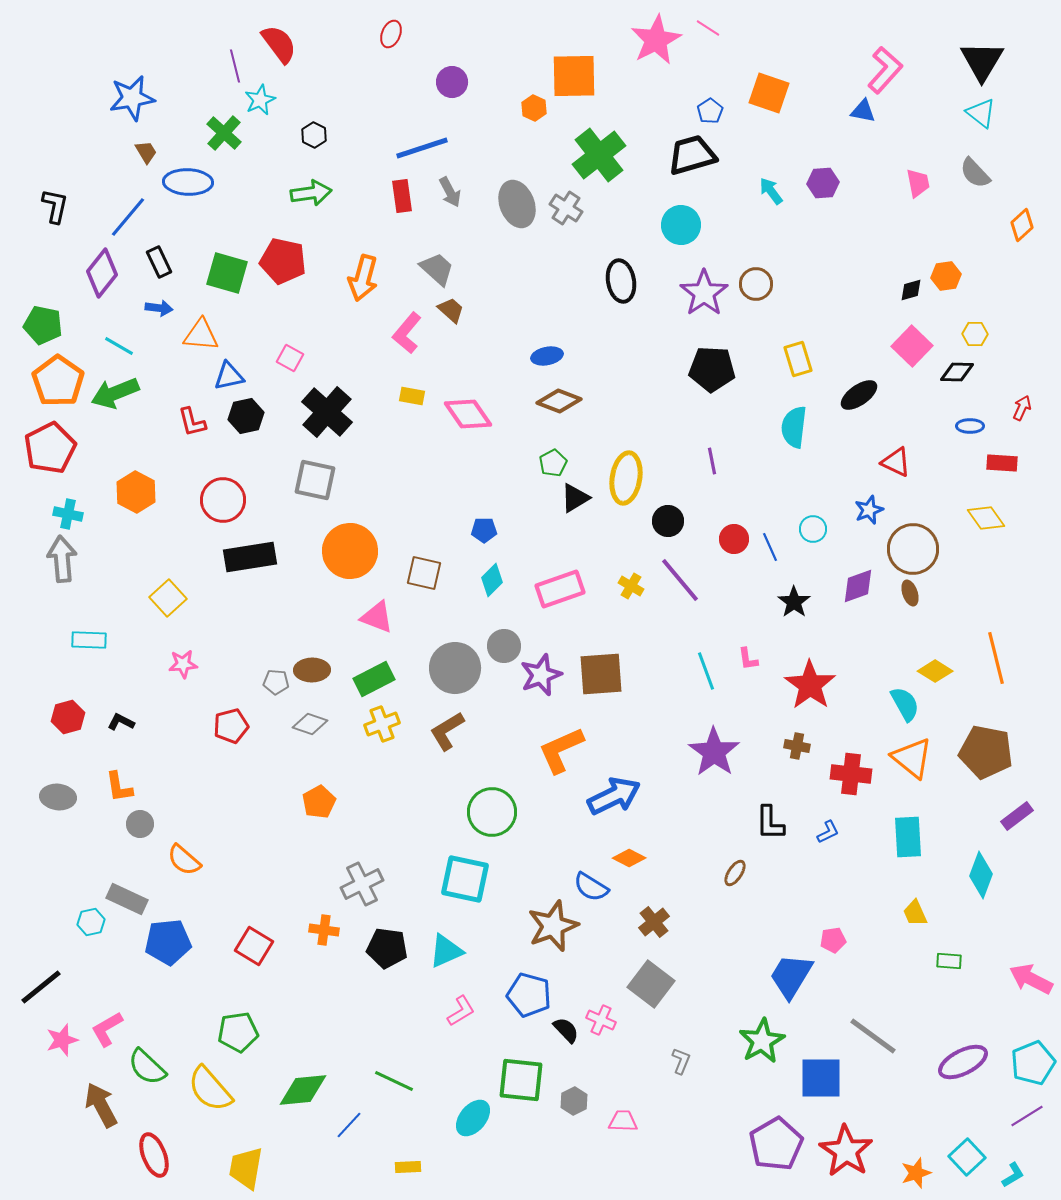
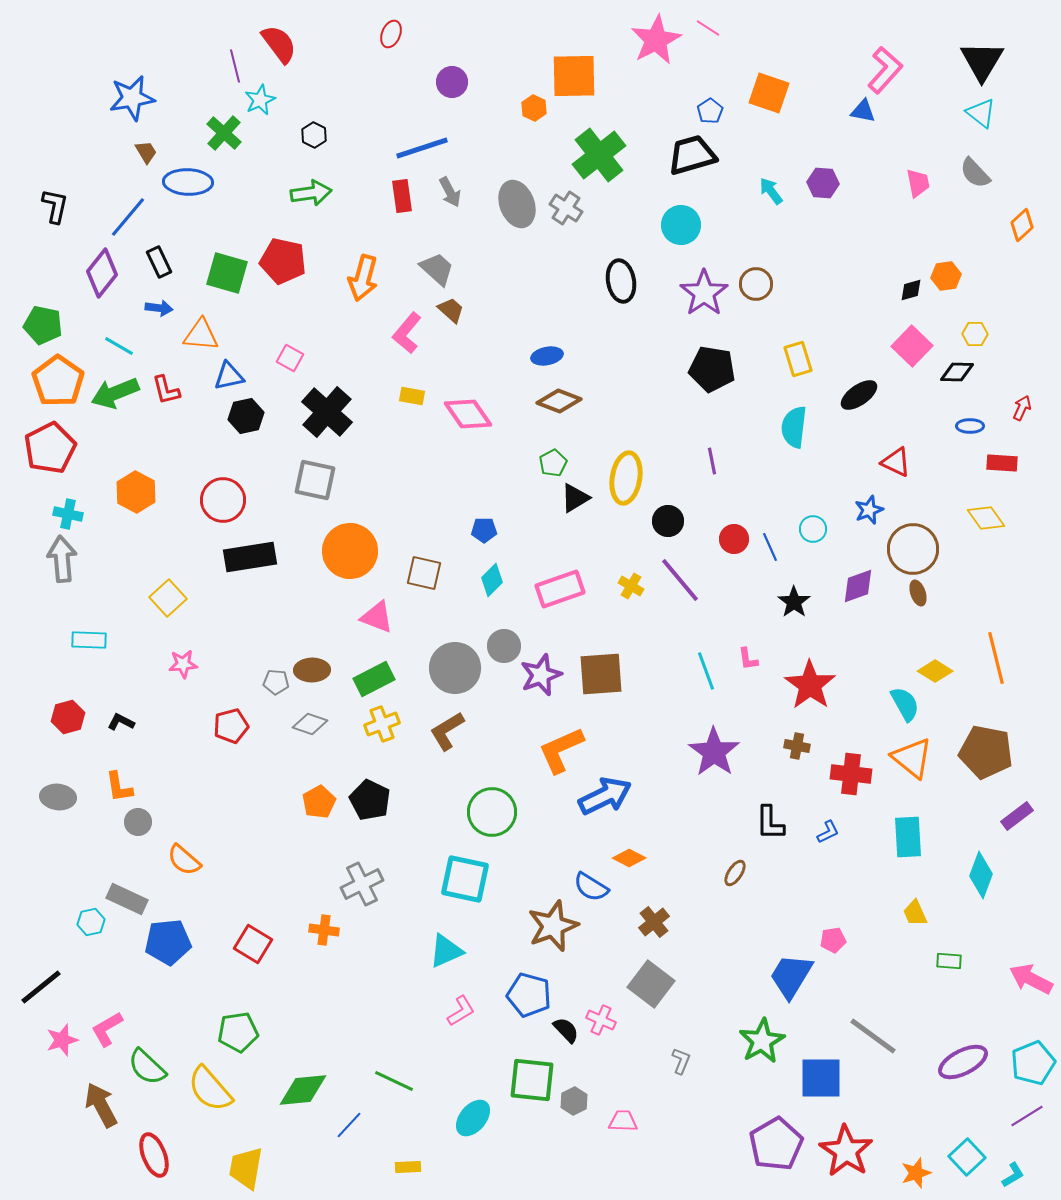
purple hexagon at (823, 183): rotated 8 degrees clockwise
black pentagon at (712, 369): rotated 6 degrees clockwise
red L-shape at (192, 422): moved 26 px left, 32 px up
brown ellipse at (910, 593): moved 8 px right
blue arrow at (614, 796): moved 9 px left
gray circle at (140, 824): moved 2 px left, 2 px up
red square at (254, 946): moved 1 px left, 2 px up
black pentagon at (387, 948): moved 17 px left, 148 px up; rotated 18 degrees clockwise
green square at (521, 1080): moved 11 px right
